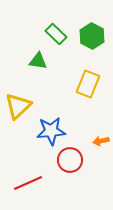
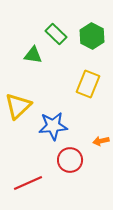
green triangle: moved 5 px left, 6 px up
blue star: moved 2 px right, 5 px up
